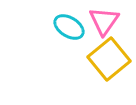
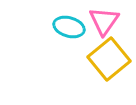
cyan ellipse: rotated 16 degrees counterclockwise
